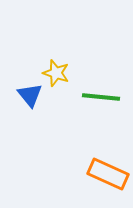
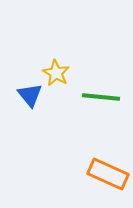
yellow star: rotated 12 degrees clockwise
